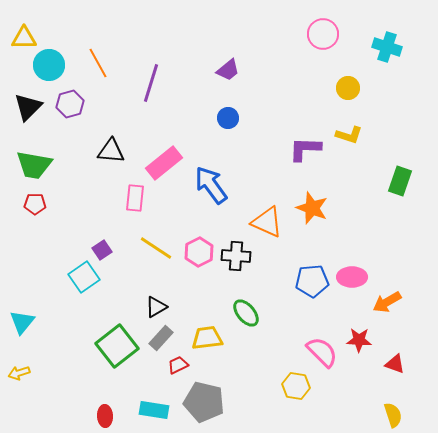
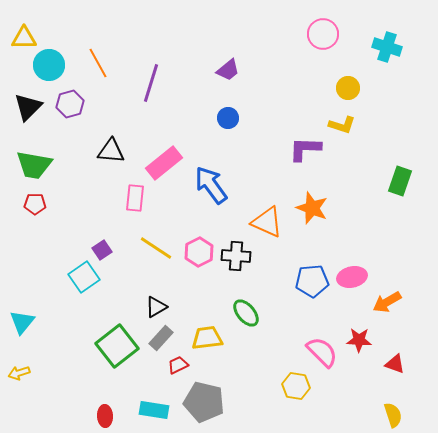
yellow L-shape at (349, 135): moved 7 px left, 10 px up
pink ellipse at (352, 277): rotated 12 degrees counterclockwise
